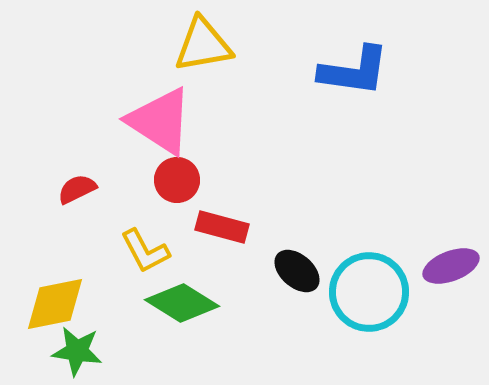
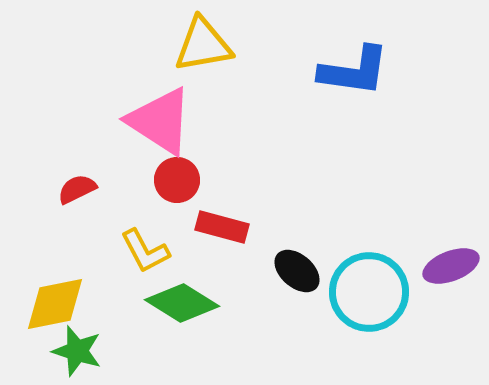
green star: rotated 9 degrees clockwise
